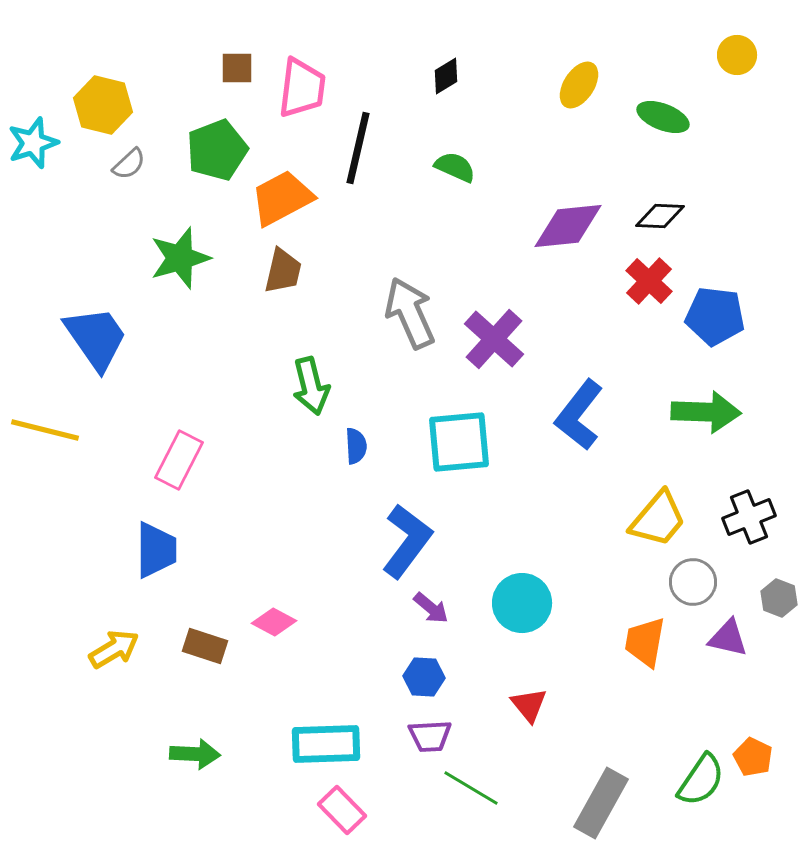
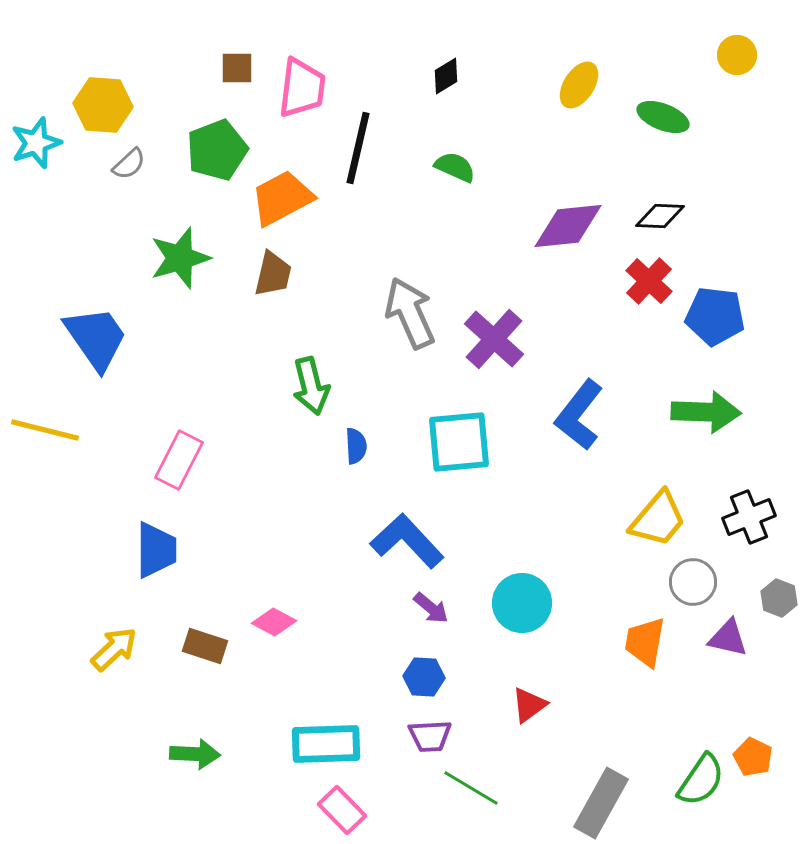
yellow hexagon at (103, 105): rotated 10 degrees counterclockwise
cyan star at (33, 143): moved 3 px right
brown trapezoid at (283, 271): moved 10 px left, 3 px down
blue L-shape at (407, 541): rotated 80 degrees counterclockwise
yellow arrow at (114, 649): rotated 12 degrees counterclockwise
red triangle at (529, 705): rotated 33 degrees clockwise
